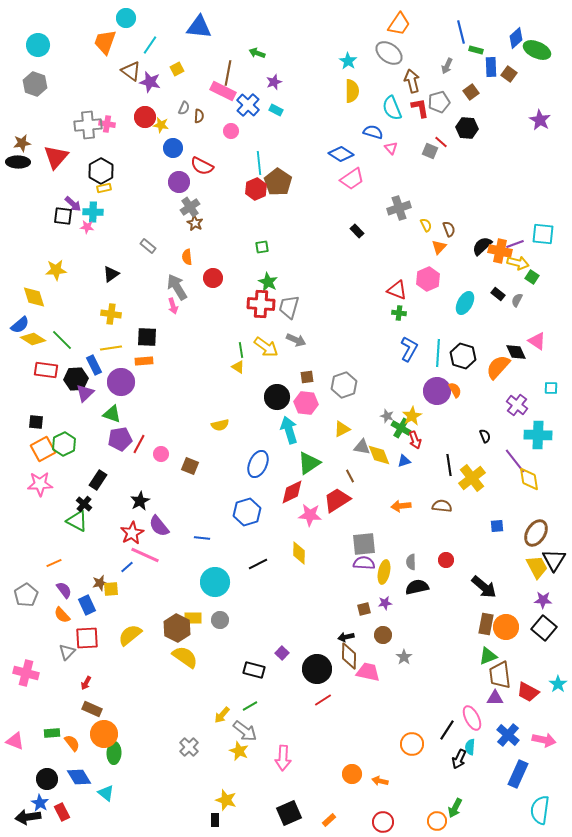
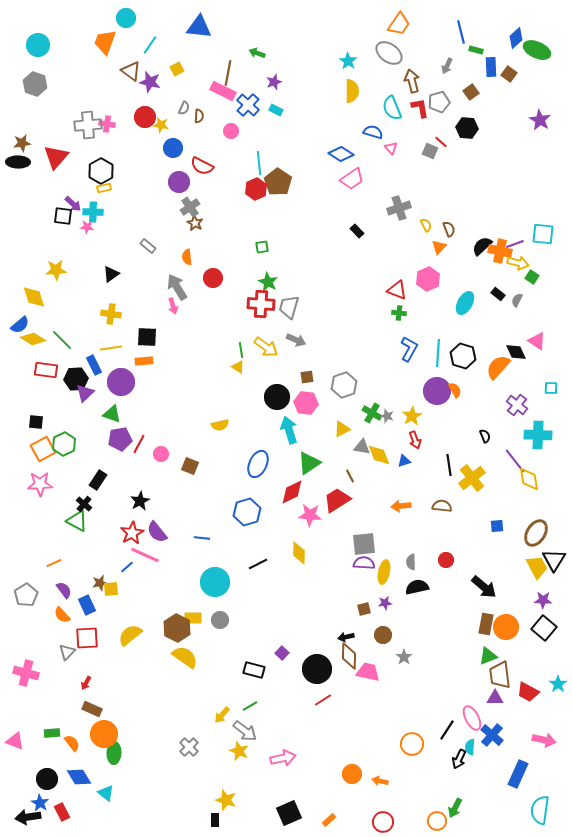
green cross at (401, 428): moved 29 px left, 15 px up
purple semicircle at (159, 526): moved 2 px left, 6 px down
blue cross at (508, 735): moved 16 px left
pink arrow at (283, 758): rotated 105 degrees counterclockwise
